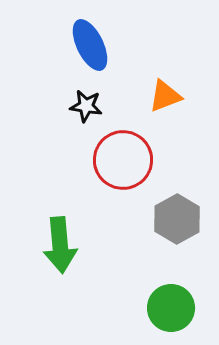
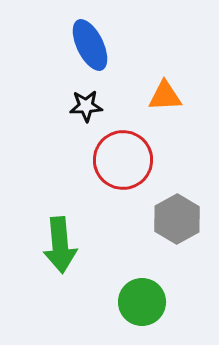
orange triangle: rotated 18 degrees clockwise
black star: rotated 12 degrees counterclockwise
green circle: moved 29 px left, 6 px up
